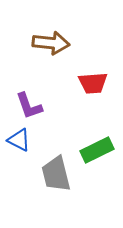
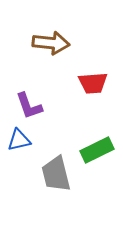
blue triangle: rotated 40 degrees counterclockwise
